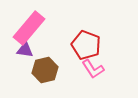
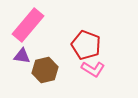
pink rectangle: moved 1 px left, 3 px up
purple triangle: moved 3 px left, 6 px down
pink L-shape: rotated 25 degrees counterclockwise
